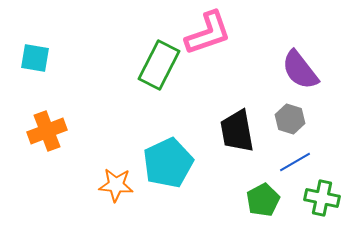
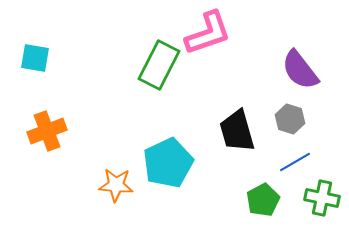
black trapezoid: rotated 6 degrees counterclockwise
